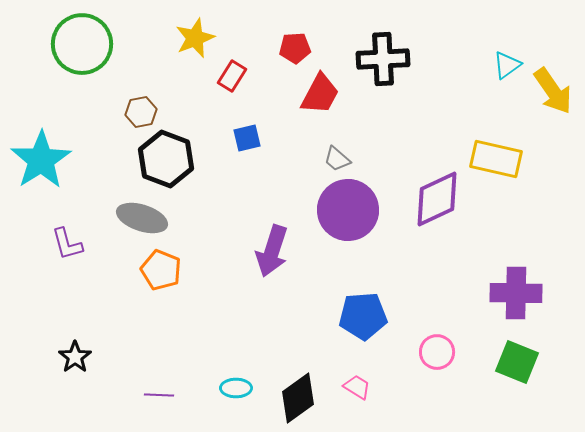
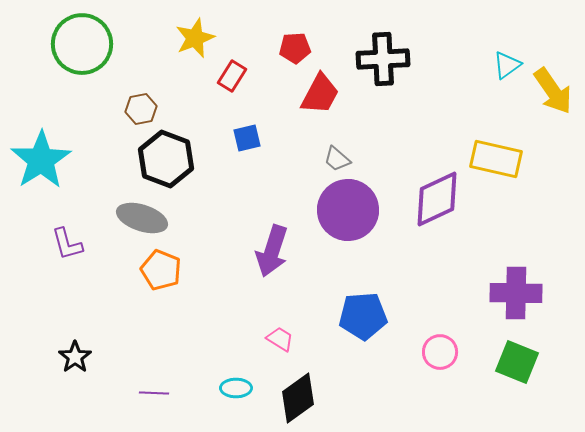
brown hexagon: moved 3 px up
pink circle: moved 3 px right
pink trapezoid: moved 77 px left, 48 px up
purple line: moved 5 px left, 2 px up
